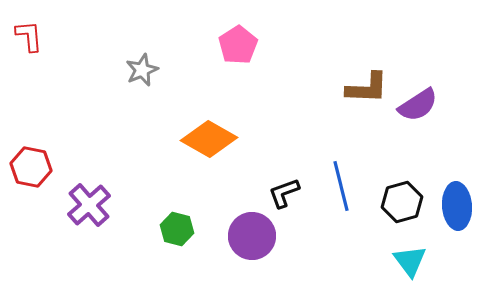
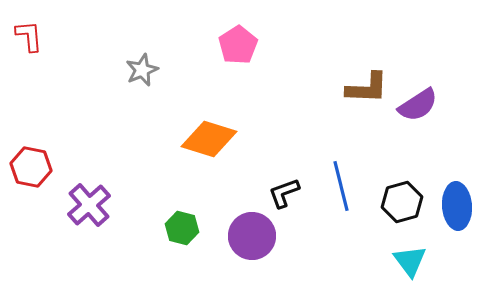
orange diamond: rotated 12 degrees counterclockwise
green hexagon: moved 5 px right, 1 px up
